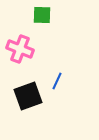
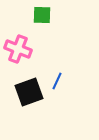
pink cross: moved 2 px left
black square: moved 1 px right, 4 px up
